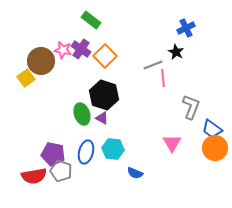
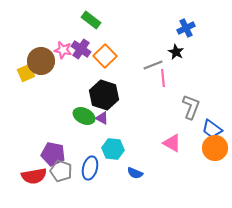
yellow square: moved 5 px up; rotated 12 degrees clockwise
green ellipse: moved 2 px right, 2 px down; rotated 45 degrees counterclockwise
pink triangle: rotated 30 degrees counterclockwise
blue ellipse: moved 4 px right, 16 px down
